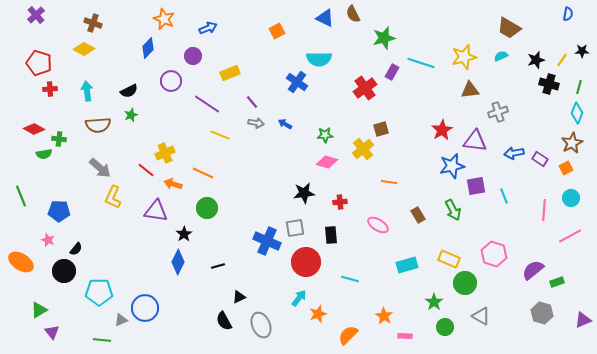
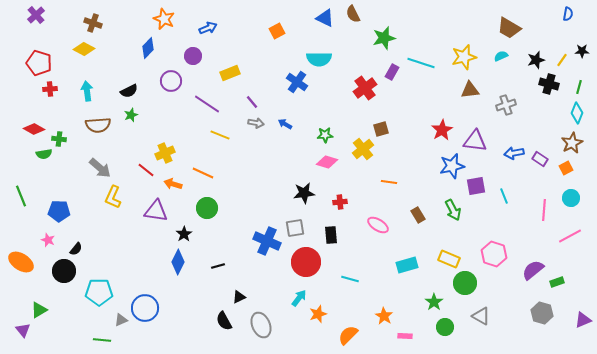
gray cross at (498, 112): moved 8 px right, 7 px up
purple triangle at (52, 332): moved 29 px left, 2 px up
